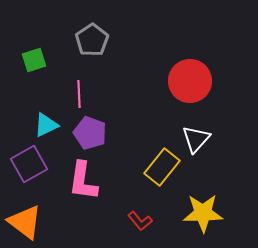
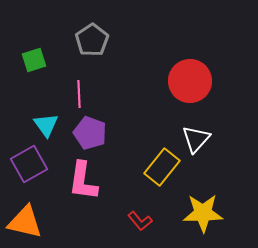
cyan triangle: rotated 40 degrees counterclockwise
orange triangle: rotated 24 degrees counterclockwise
